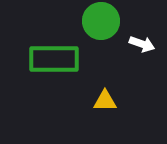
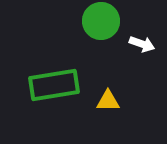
green rectangle: moved 26 px down; rotated 9 degrees counterclockwise
yellow triangle: moved 3 px right
